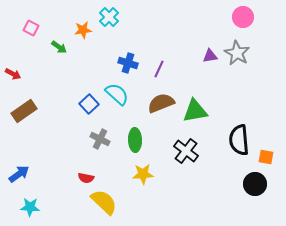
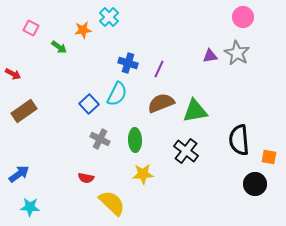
cyan semicircle: rotated 75 degrees clockwise
orange square: moved 3 px right
yellow semicircle: moved 8 px right, 1 px down
